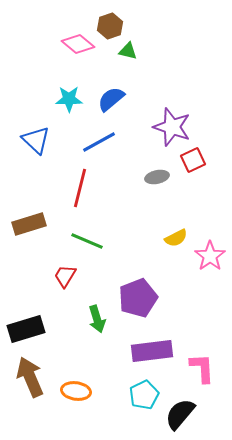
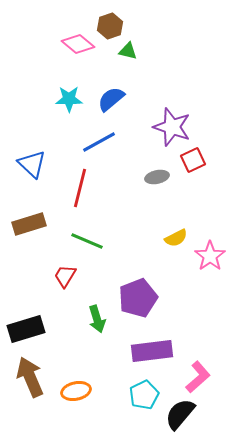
blue triangle: moved 4 px left, 24 px down
pink L-shape: moved 4 px left, 9 px down; rotated 52 degrees clockwise
orange ellipse: rotated 20 degrees counterclockwise
